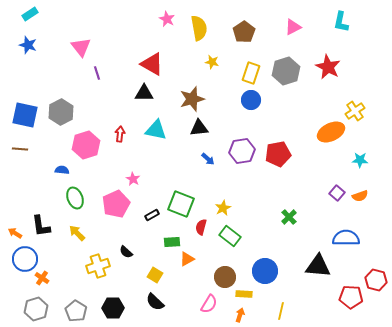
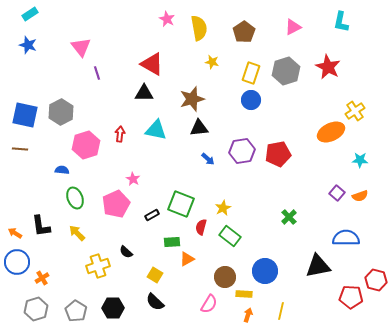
blue circle at (25, 259): moved 8 px left, 3 px down
black triangle at (318, 266): rotated 16 degrees counterclockwise
orange cross at (42, 278): rotated 24 degrees clockwise
orange arrow at (240, 315): moved 8 px right
